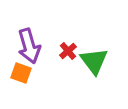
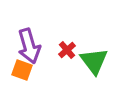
red cross: moved 1 px left, 1 px up
orange square: moved 1 px right, 3 px up
